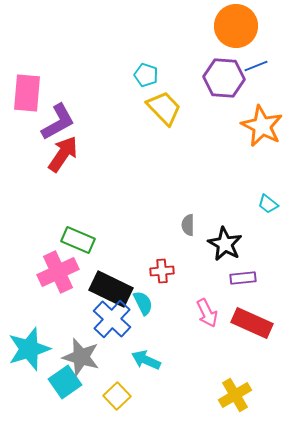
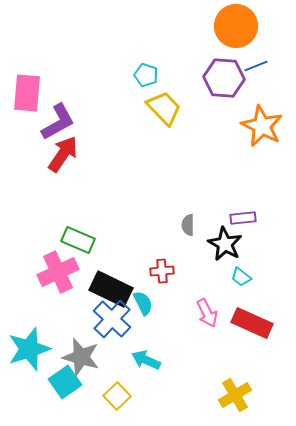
cyan trapezoid: moved 27 px left, 73 px down
purple rectangle: moved 60 px up
